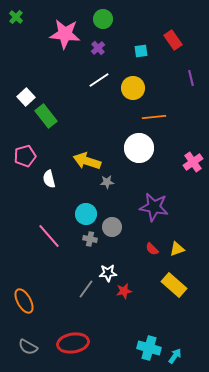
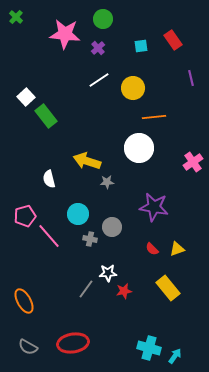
cyan square: moved 5 px up
pink pentagon: moved 60 px down
cyan circle: moved 8 px left
yellow rectangle: moved 6 px left, 3 px down; rotated 10 degrees clockwise
